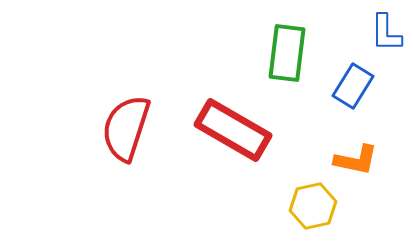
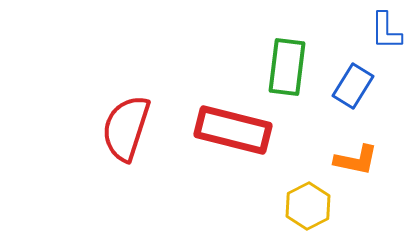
blue L-shape: moved 2 px up
green rectangle: moved 14 px down
red rectangle: rotated 16 degrees counterclockwise
yellow hexagon: moved 5 px left; rotated 15 degrees counterclockwise
